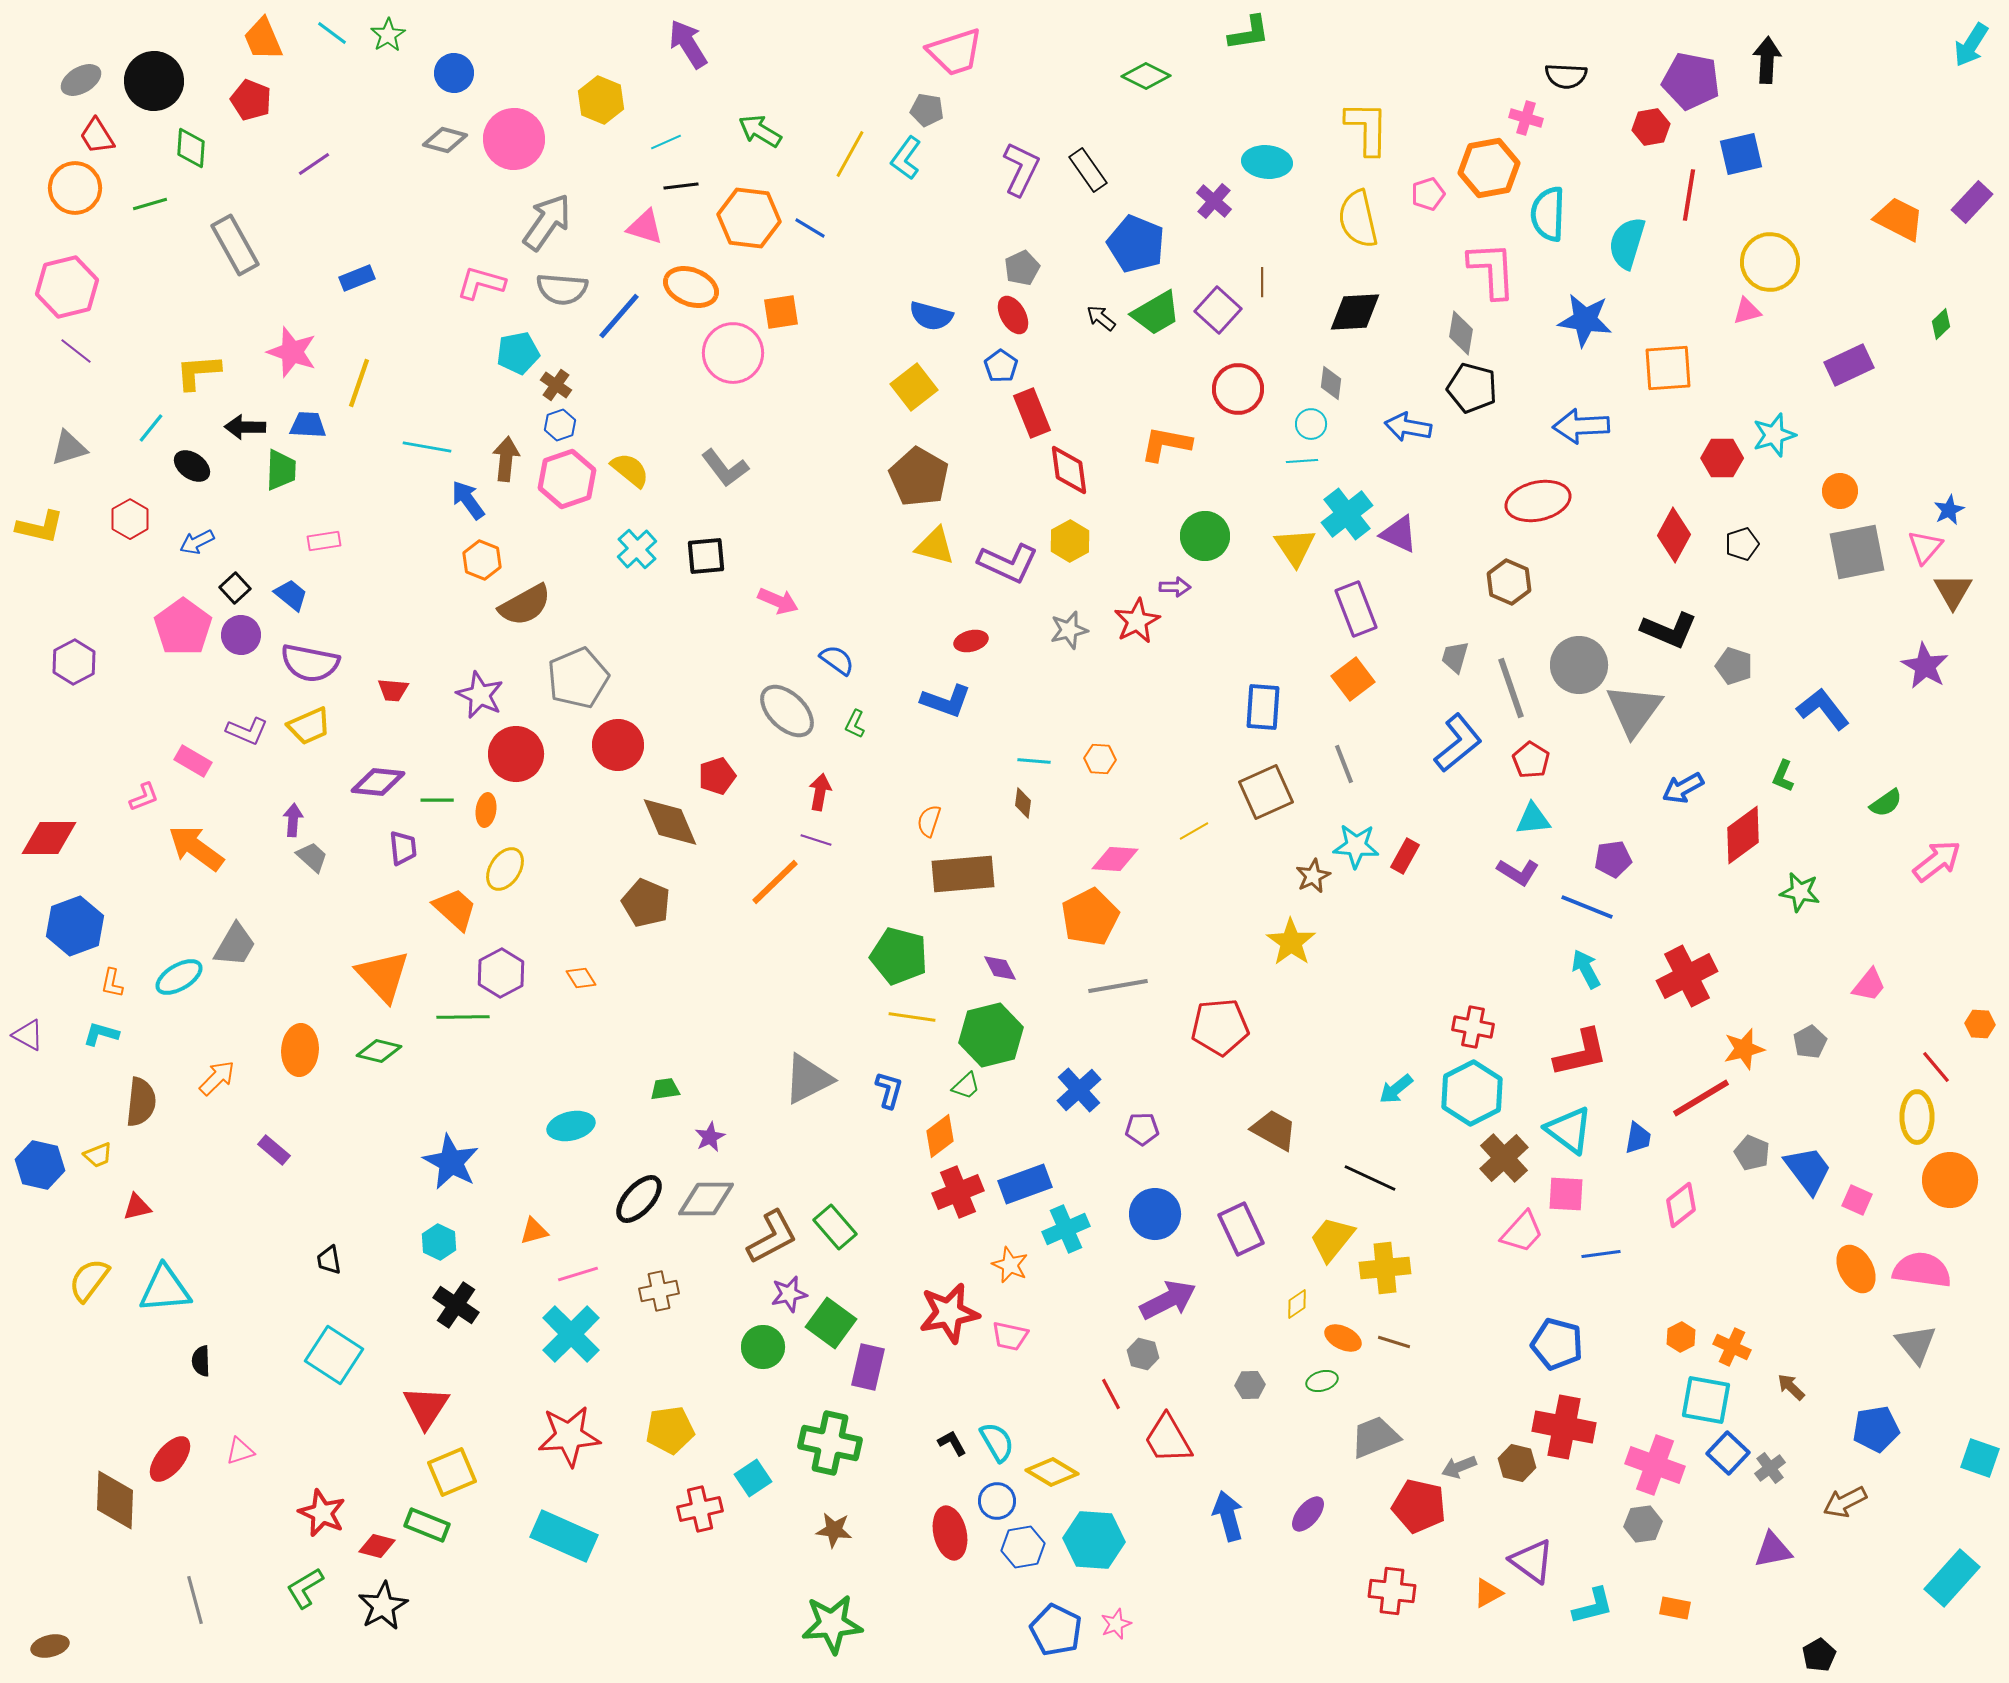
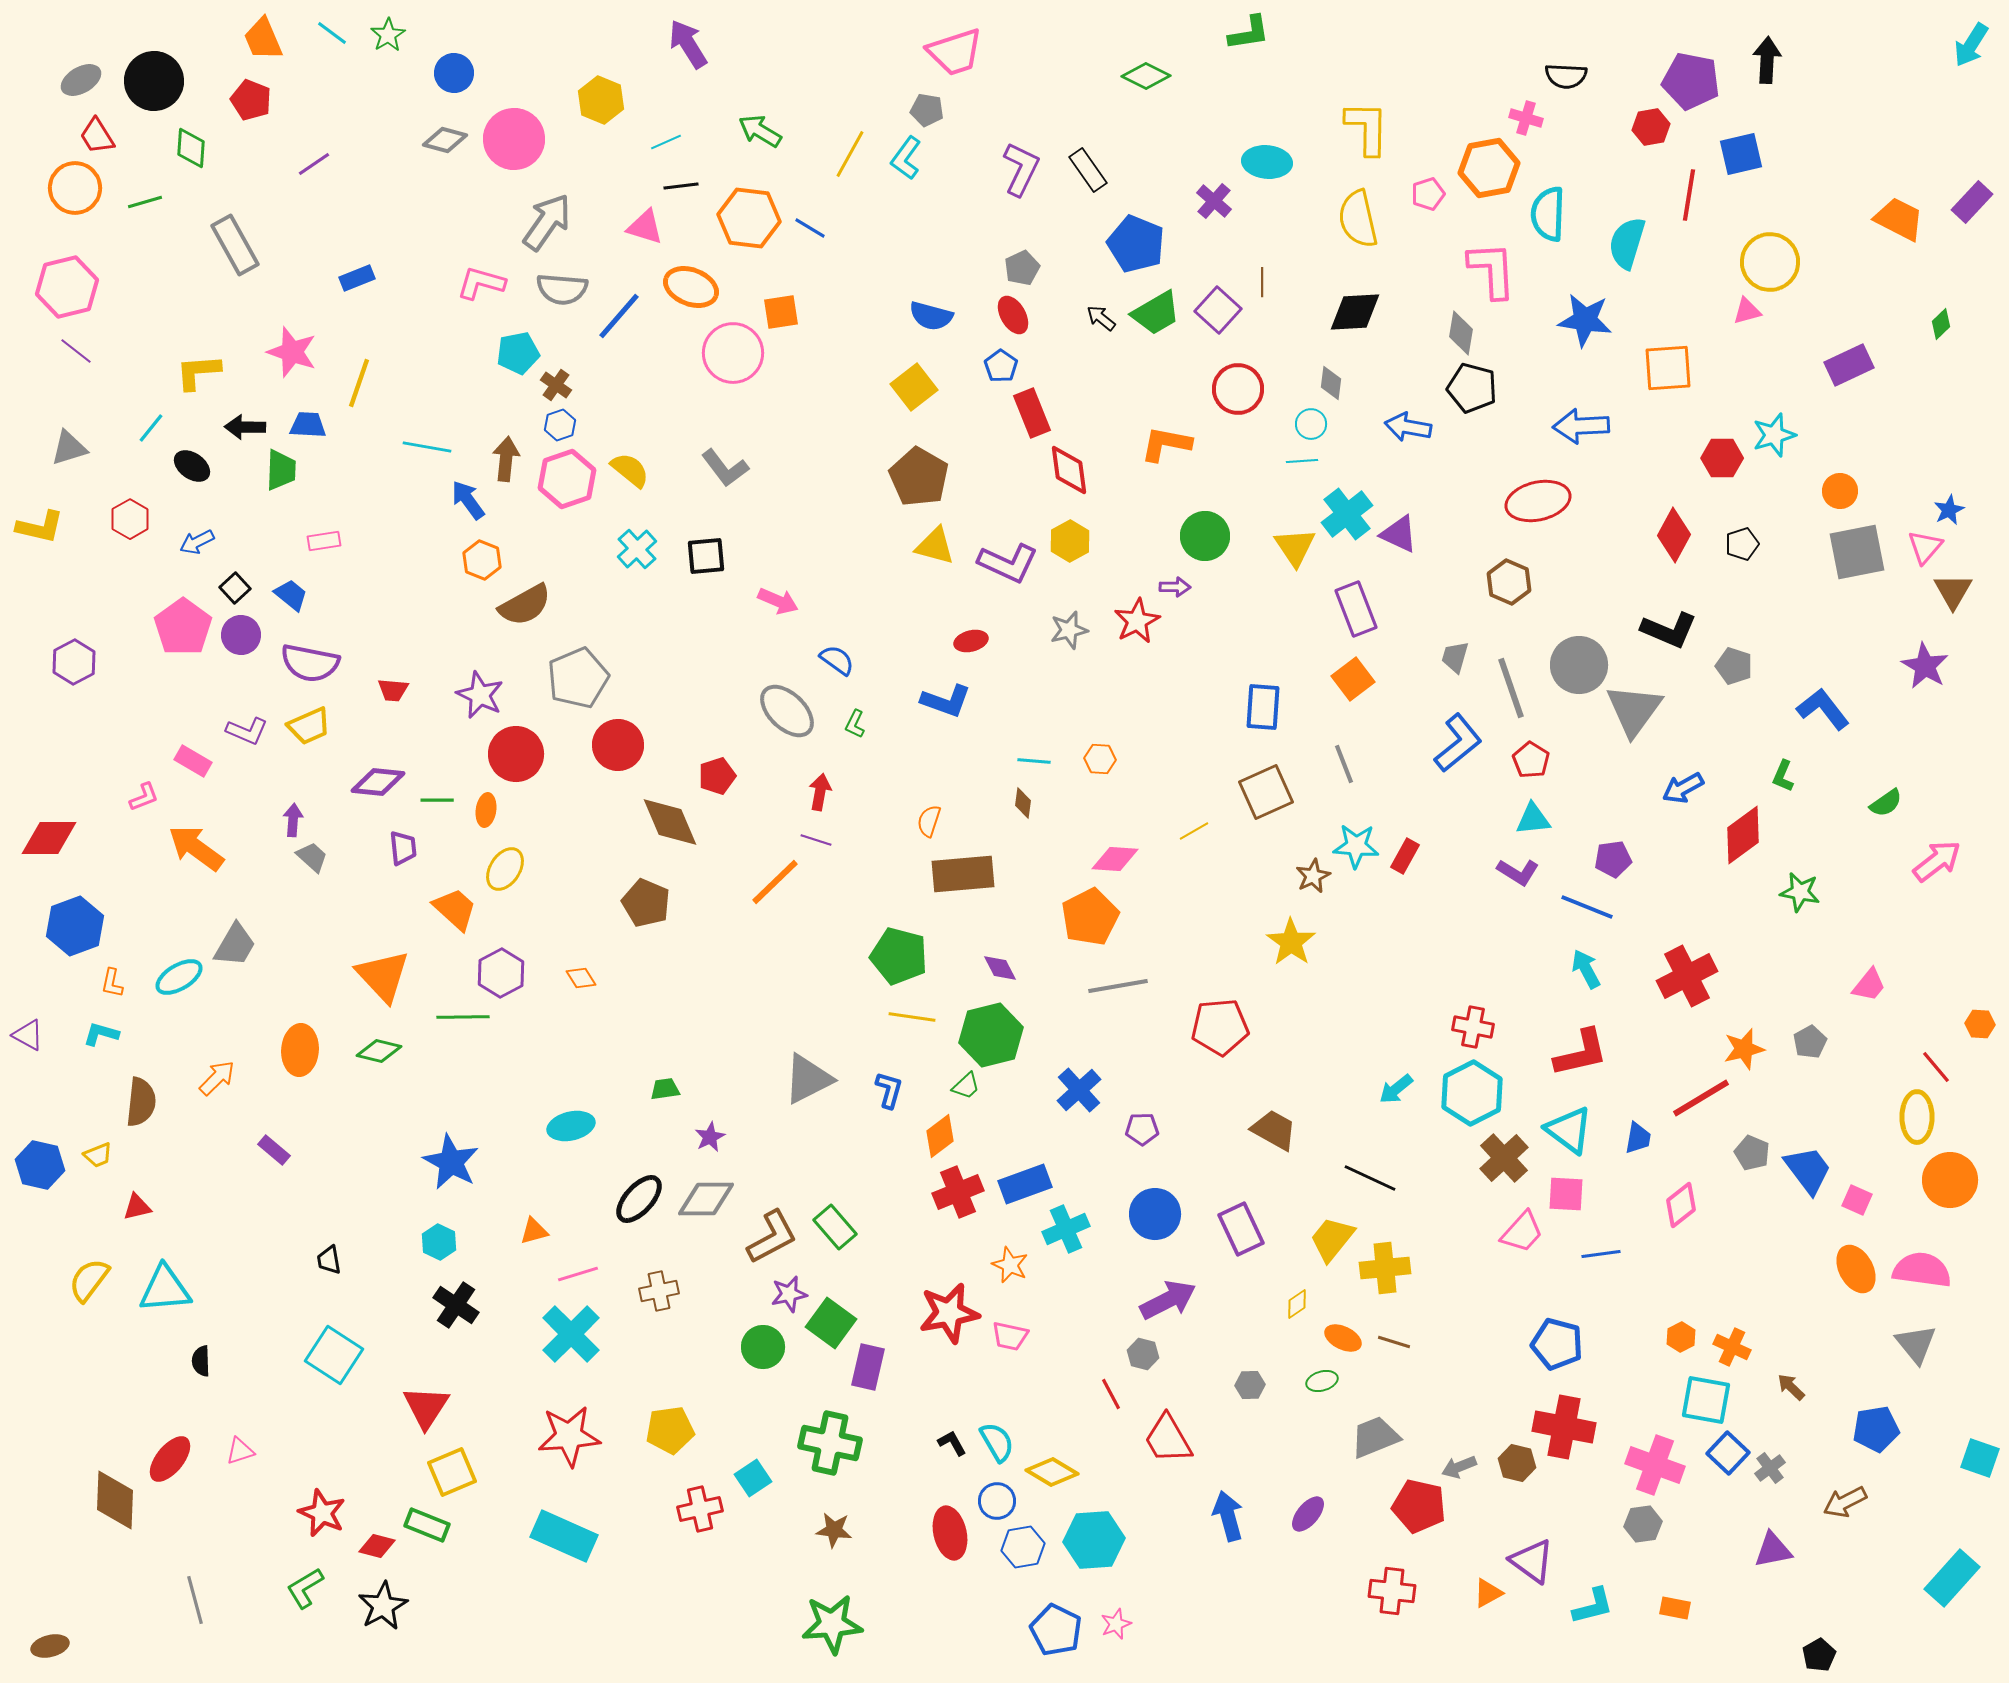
green line at (150, 204): moved 5 px left, 2 px up
cyan hexagon at (1094, 1540): rotated 8 degrees counterclockwise
